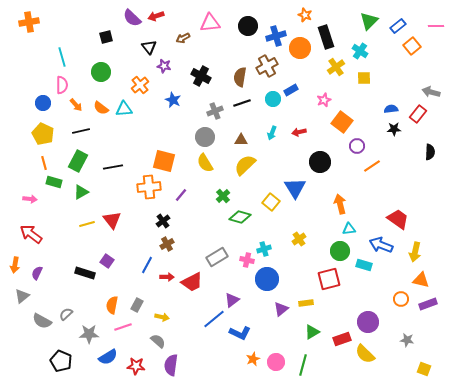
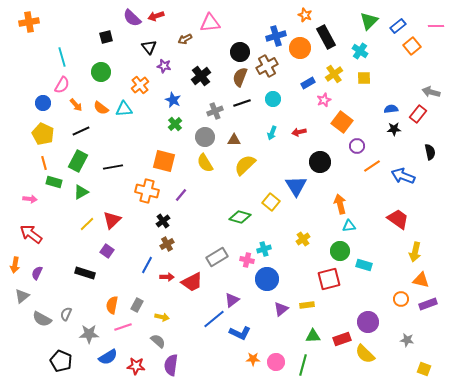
black circle at (248, 26): moved 8 px left, 26 px down
black rectangle at (326, 37): rotated 10 degrees counterclockwise
brown arrow at (183, 38): moved 2 px right, 1 px down
yellow cross at (336, 67): moved 2 px left, 7 px down
black cross at (201, 76): rotated 24 degrees clockwise
brown semicircle at (240, 77): rotated 12 degrees clockwise
pink semicircle at (62, 85): rotated 30 degrees clockwise
blue rectangle at (291, 90): moved 17 px right, 7 px up
black line at (81, 131): rotated 12 degrees counterclockwise
brown triangle at (241, 140): moved 7 px left
black semicircle at (430, 152): rotated 14 degrees counterclockwise
orange cross at (149, 187): moved 2 px left, 4 px down; rotated 20 degrees clockwise
blue triangle at (295, 188): moved 1 px right, 2 px up
green cross at (223, 196): moved 48 px left, 72 px up
red triangle at (112, 220): rotated 24 degrees clockwise
yellow line at (87, 224): rotated 28 degrees counterclockwise
cyan triangle at (349, 229): moved 3 px up
yellow cross at (299, 239): moved 4 px right
blue arrow at (381, 245): moved 22 px right, 69 px up
purple square at (107, 261): moved 10 px up
yellow rectangle at (306, 303): moved 1 px right, 2 px down
gray semicircle at (66, 314): rotated 24 degrees counterclockwise
gray semicircle at (42, 321): moved 2 px up
green triangle at (312, 332): moved 1 px right, 4 px down; rotated 28 degrees clockwise
orange star at (253, 359): rotated 24 degrees clockwise
